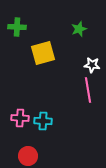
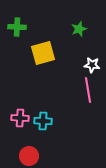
red circle: moved 1 px right
